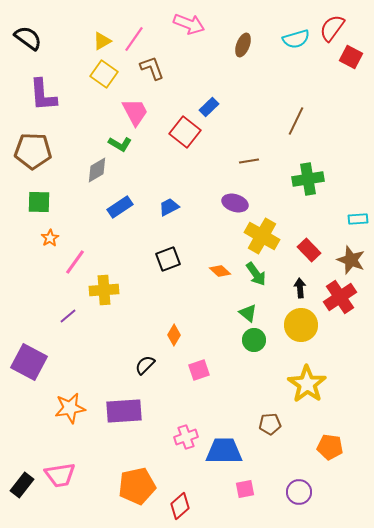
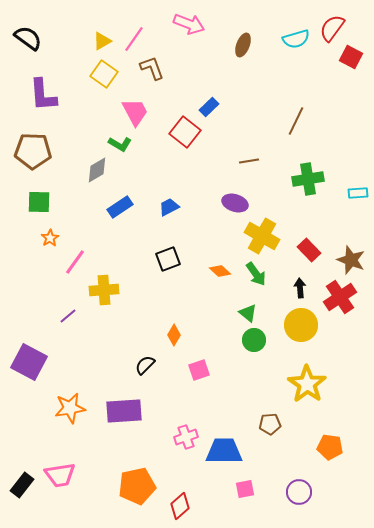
cyan rectangle at (358, 219): moved 26 px up
